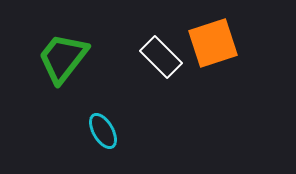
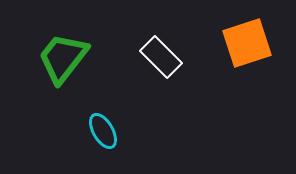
orange square: moved 34 px right
